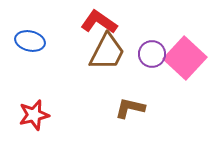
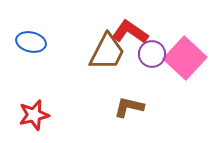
red L-shape: moved 31 px right, 10 px down
blue ellipse: moved 1 px right, 1 px down
brown L-shape: moved 1 px left, 1 px up
